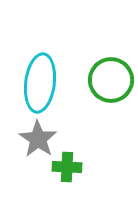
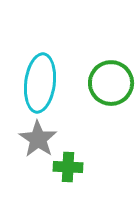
green circle: moved 3 px down
green cross: moved 1 px right
